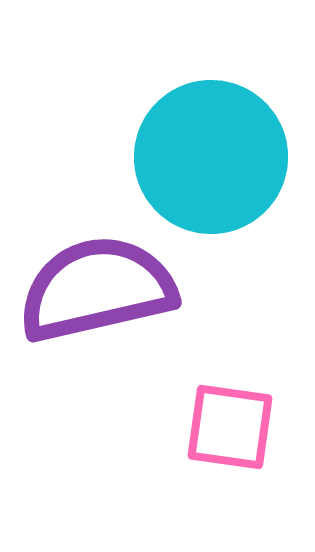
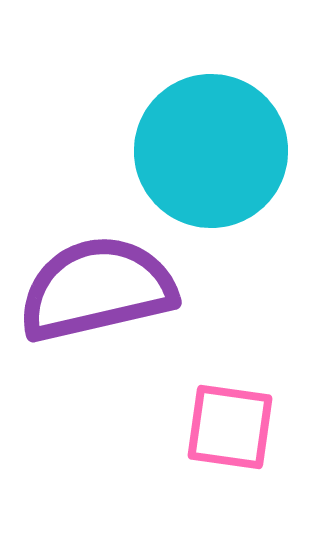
cyan circle: moved 6 px up
